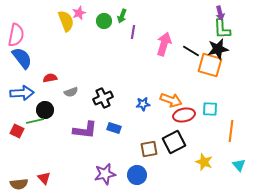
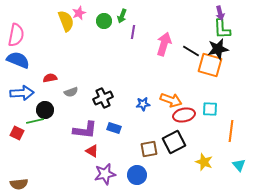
blue semicircle: moved 4 px left, 2 px down; rotated 30 degrees counterclockwise
red square: moved 2 px down
red triangle: moved 48 px right, 27 px up; rotated 16 degrees counterclockwise
